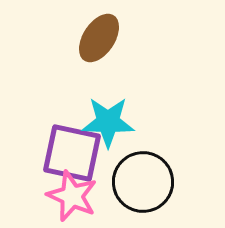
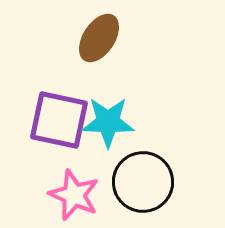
purple square: moved 13 px left, 33 px up
pink star: moved 2 px right, 1 px up
